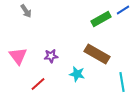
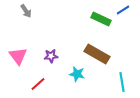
green rectangle: rotated 54 degrees clockwise
